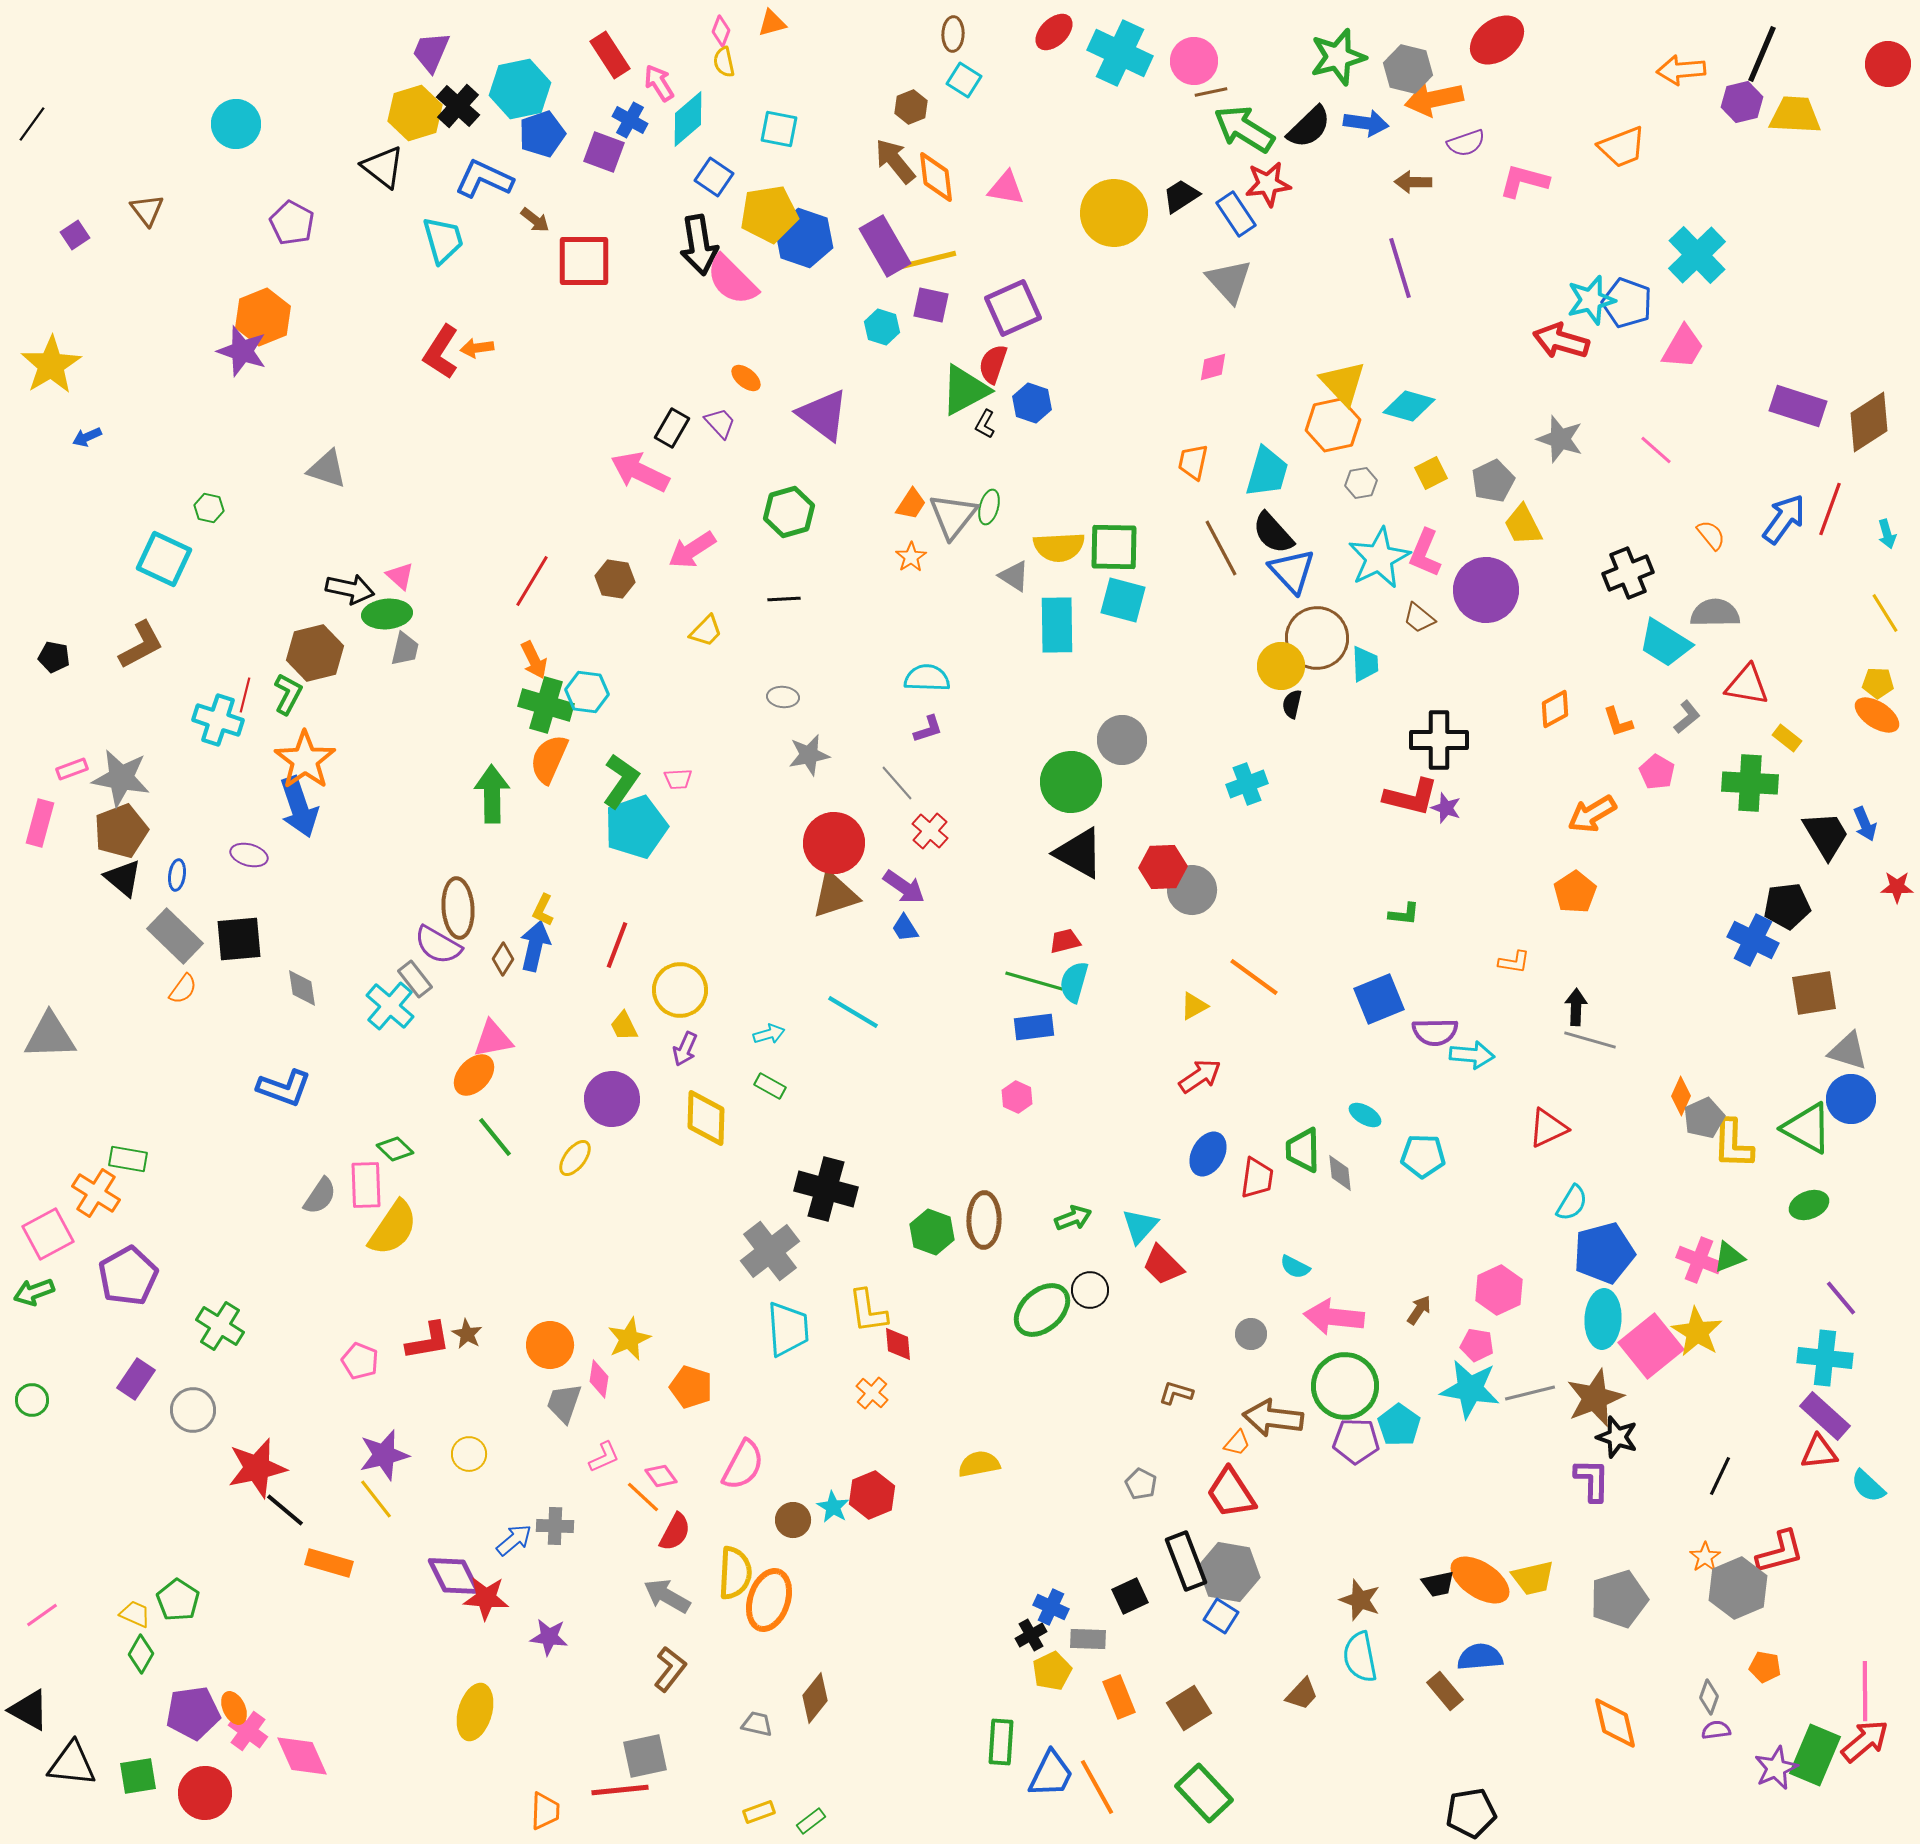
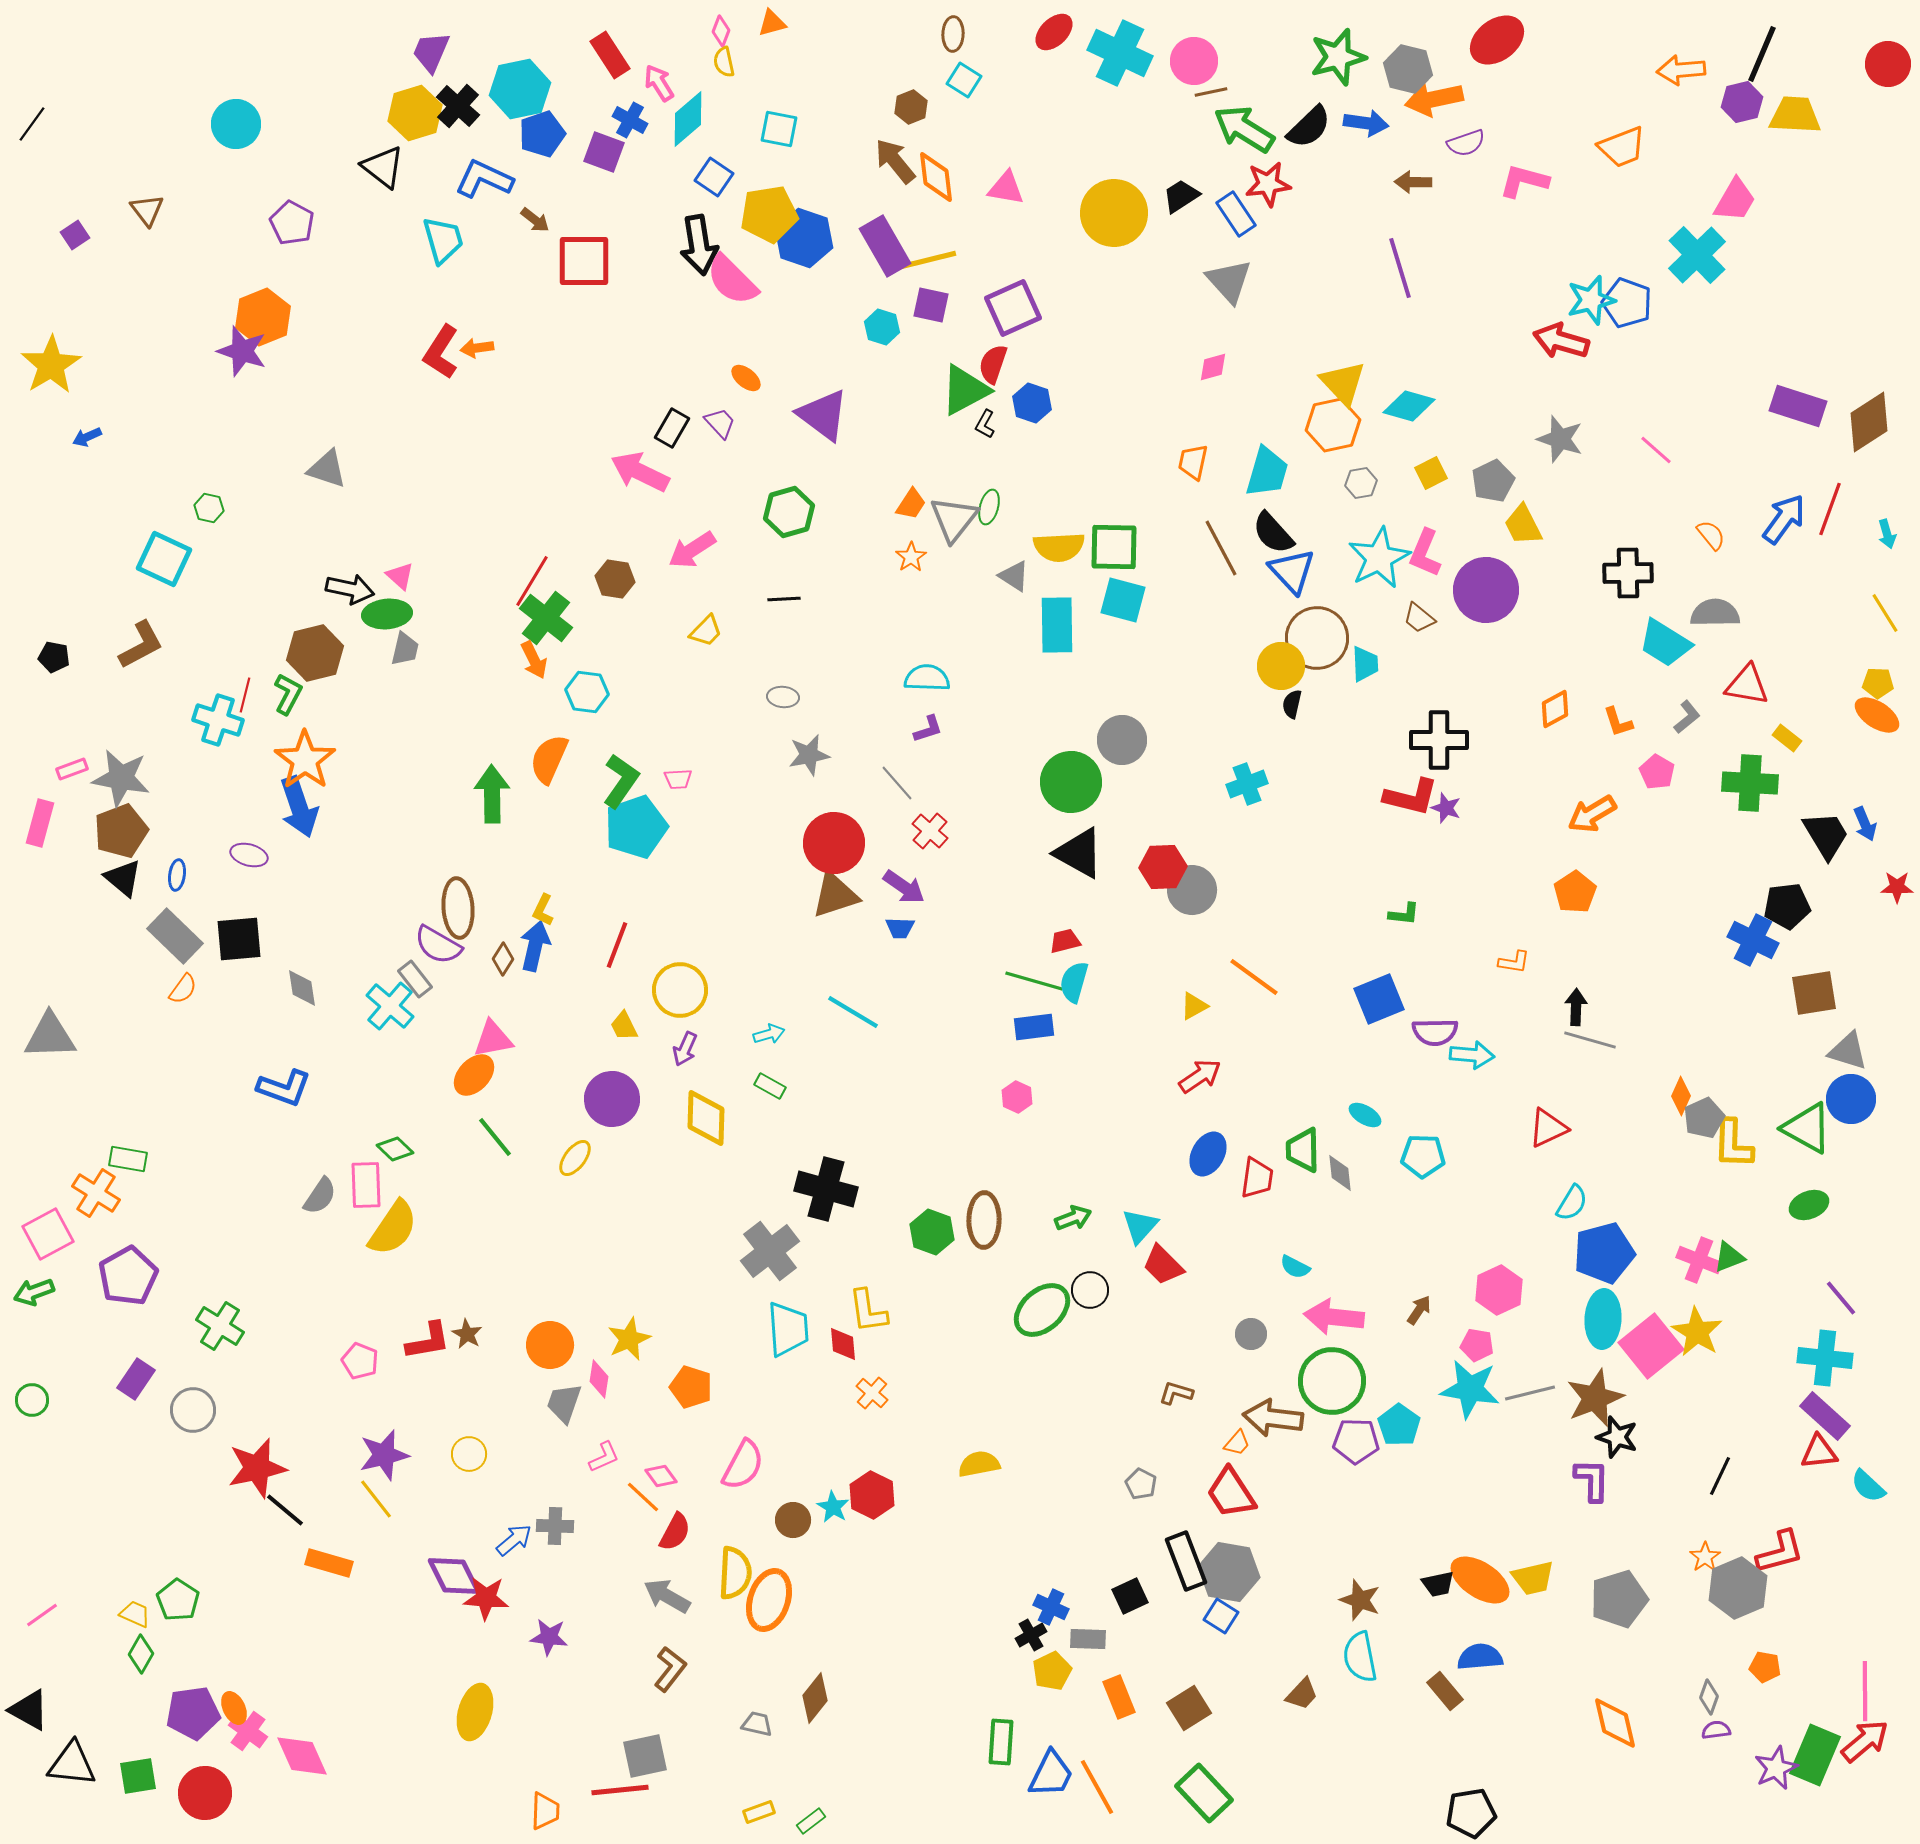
pink trapezoid at (1683, 347): moved 52 px right, 147 px up
gray triangle at (953, 516): moved 1 px right, 3 px down
black cross at (1628, 573): rotated 21 degrees clockwise
green cross at (546, 705): moved 87 px up; rotated 22 degrees clockwise
blue trapezoid at (905, 928): moved 5 px left; rotated 56 degrees counterclockwise
red diamond at (898, 1344): moved 55 px left
green circle at (1345, 1386): moved 13 px left, 5 px up
red hexagon at (872, 1495): rotated 12 degrees counterclockwise
